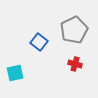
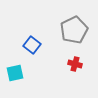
blue square: moved 7 px left, 3 px down
